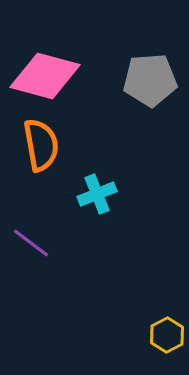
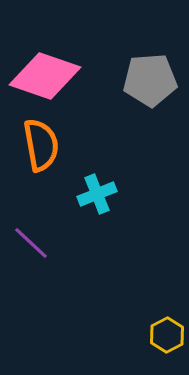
pink diamond: rotated 4 degrees clockwise
purple line: rotated 6 degrees clockwise
